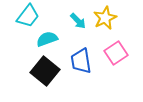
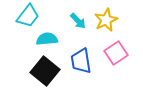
yellow star: moved 1 px right, 2 px down
cyan semicircle: rotated 15 degrees clockwise
